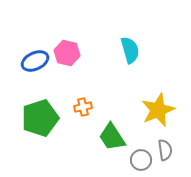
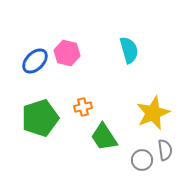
cyan semicircle: moved 1 px left
blue ellipse: rotated 20 degrees counterclockwise
yellow star: moved 5 px left, 3 px down
green trapezoid: moved 8 px left
gray circle: moved 1 px right
